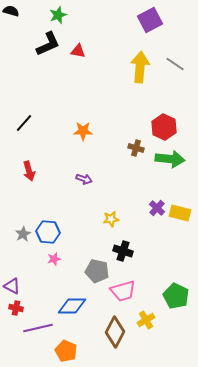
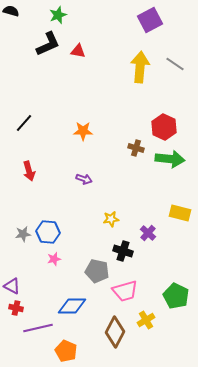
purple cross: moved 9 px left, 25 px down
gray star: rotated 21 degrees clockwise
pink trapezoid: moved 2 px right
